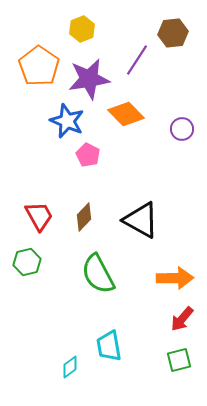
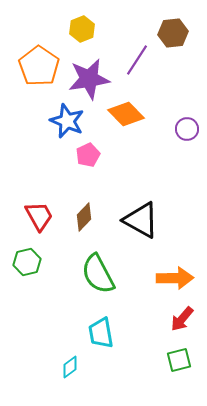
purple circle: moved 5 px right
pink pentagon: rotated 20 degrees clockwise
cyan trapezoid: moved 8 px left, 13 px up
